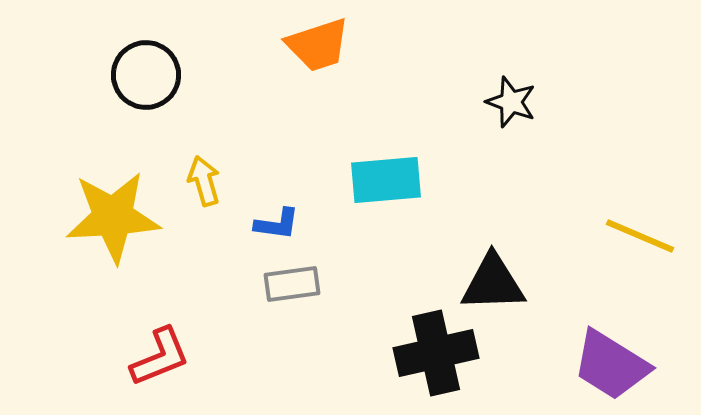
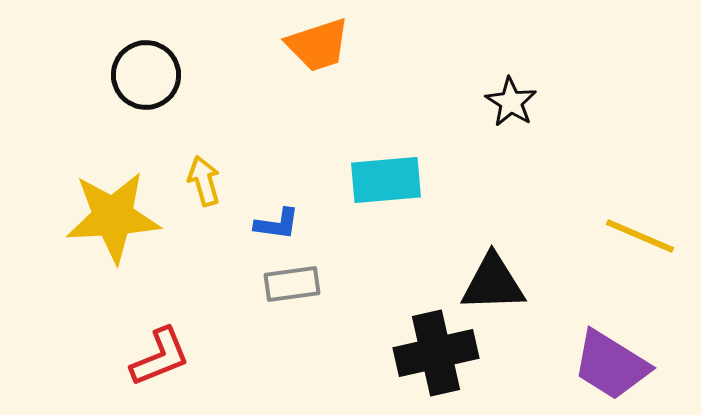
black star: rotated 12 degrees clockwise
